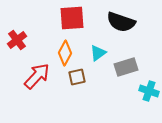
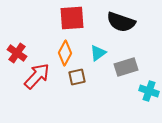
red cross: moved 13 px down; rotated 18 degrees counterclockwise
